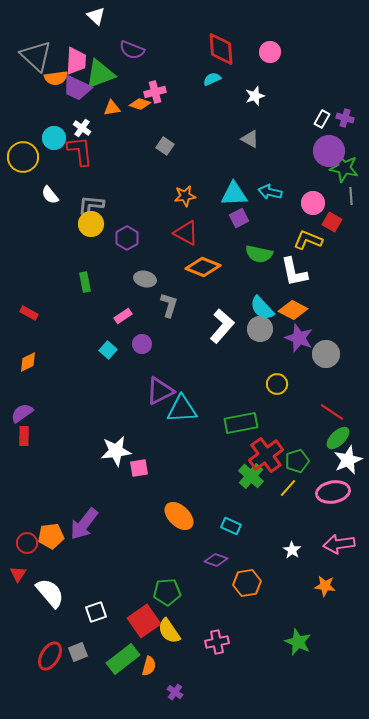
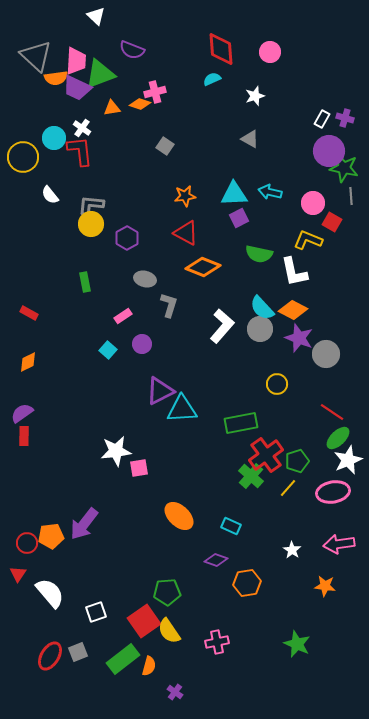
green star at (298, 642): moved 1 px left, 2 px down
